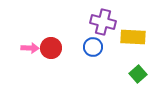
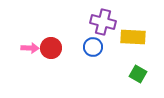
green square: rotated 18 degrees counterclockwise
